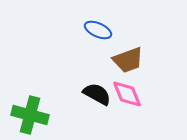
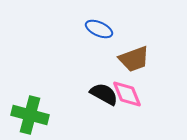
blue ellipse: moved 1 px right, 1 px up
brown trapezoid: moved 6 px right, 1 px up
black semicircle: moved 7 px right
